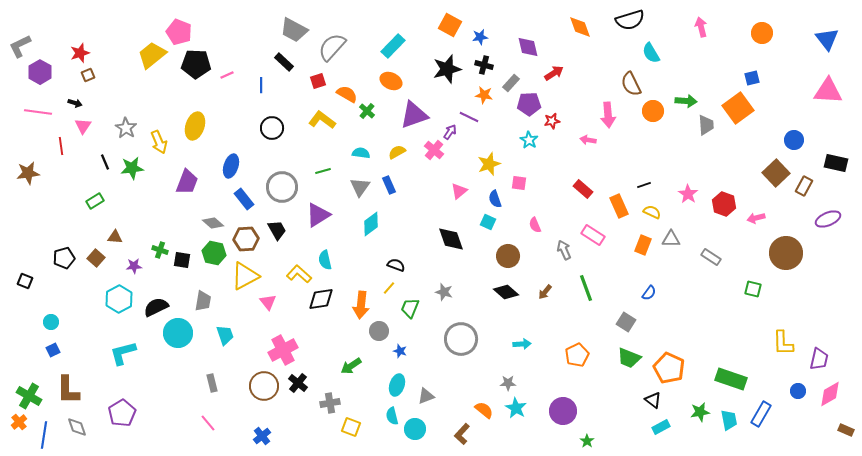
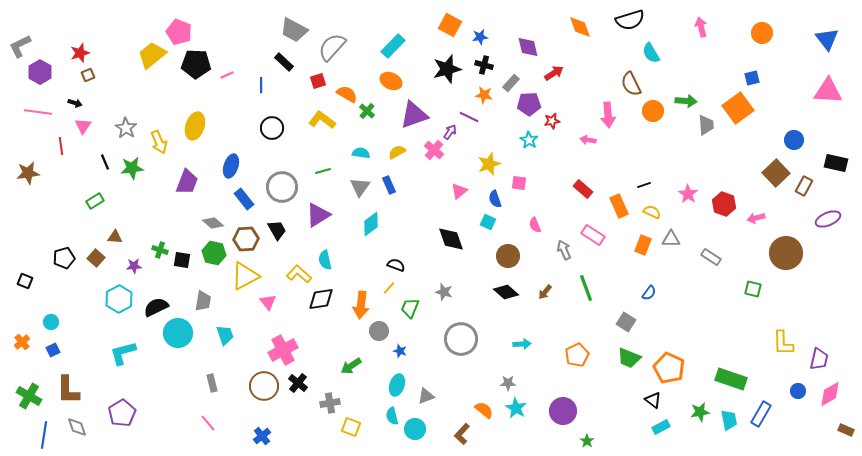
orange cross at (19, 422): moved 3 px right, 80 px up
